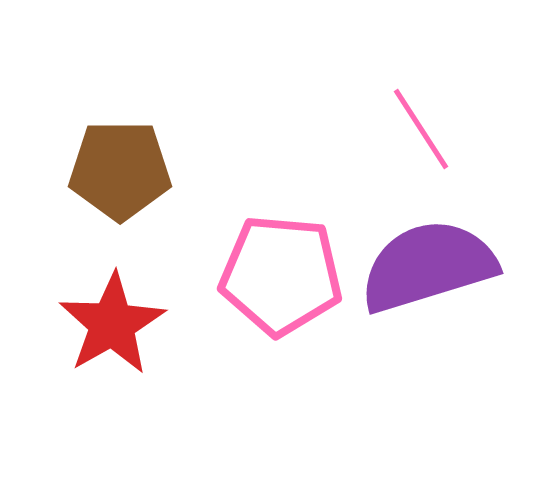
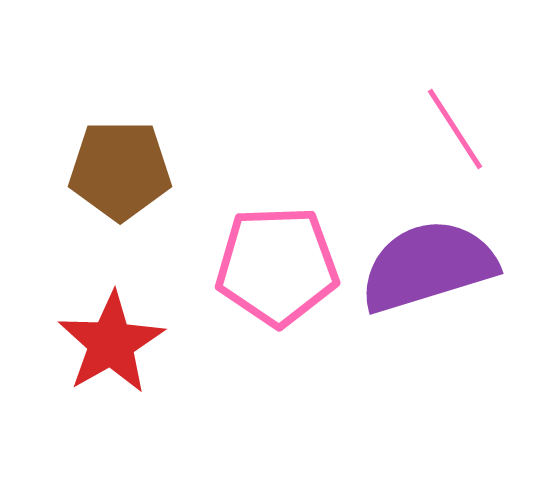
pink line: moved 34 px right
pink pentagon: moved 4 px left, 9 px up; rotated 7 degrees counterclockwise
red star: moved 1 px left, 19 px down
